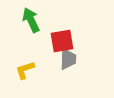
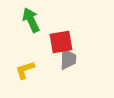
red square: moved 1 px left, 1 px down
